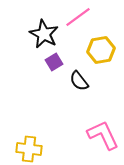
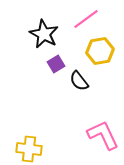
pink line: moved 8 px right, 2 px down
yellow hexagon: moved 1 px left, 1 px down
purple square: moved 2 px right, 2 px down
